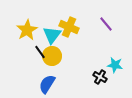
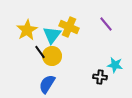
black cross: rotated 24 degrees counterclockwise
